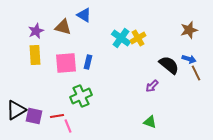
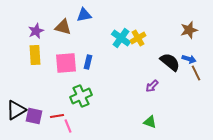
blue triangle: rotated 42 degrees counterclockwise
black semicircle: moved 1 px right, 3 px up
